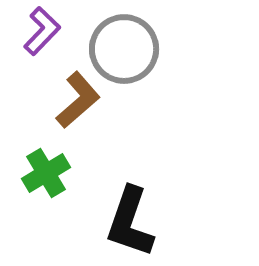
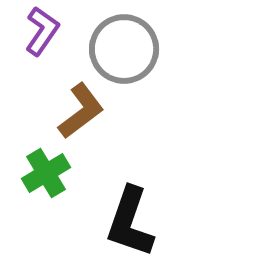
purple L-shape: rotated 9 degrees counterclockwise
brown L-shape: moved 3 px right, 11 px down; rotated 4 degrees clockwise
